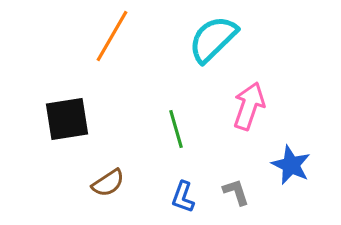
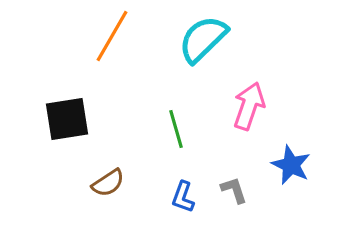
cyan semicircle: moved 10 px left
gray L-shape: moved 2 px left, 2 px up
